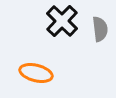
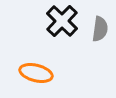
gray semicircle: rotated 15 degrees clockwise
